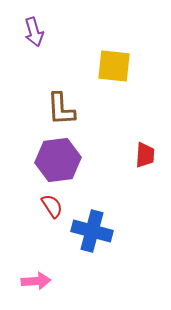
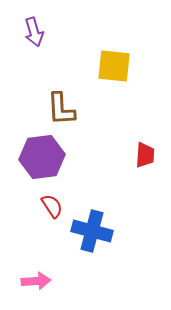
purple hexagon: moved 16 px left, 3 px up
